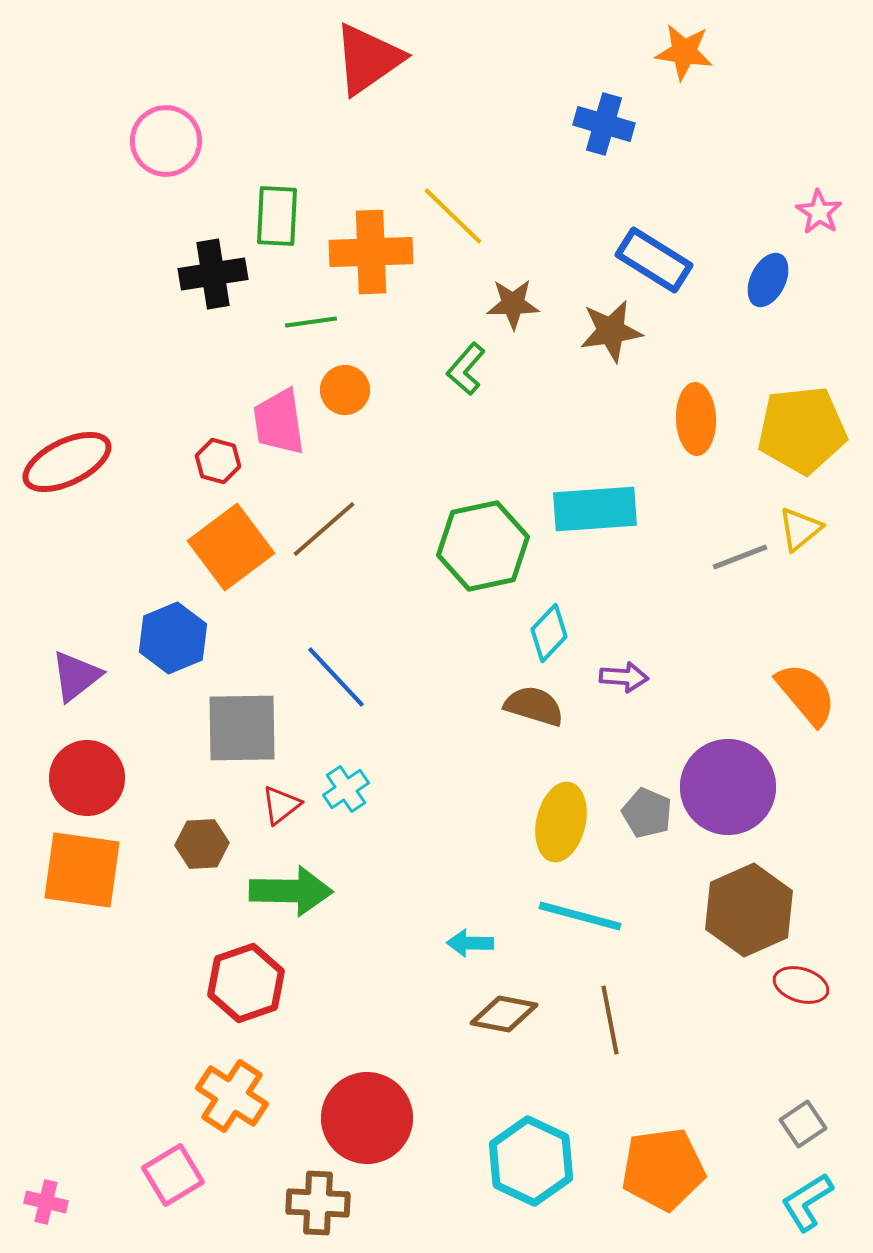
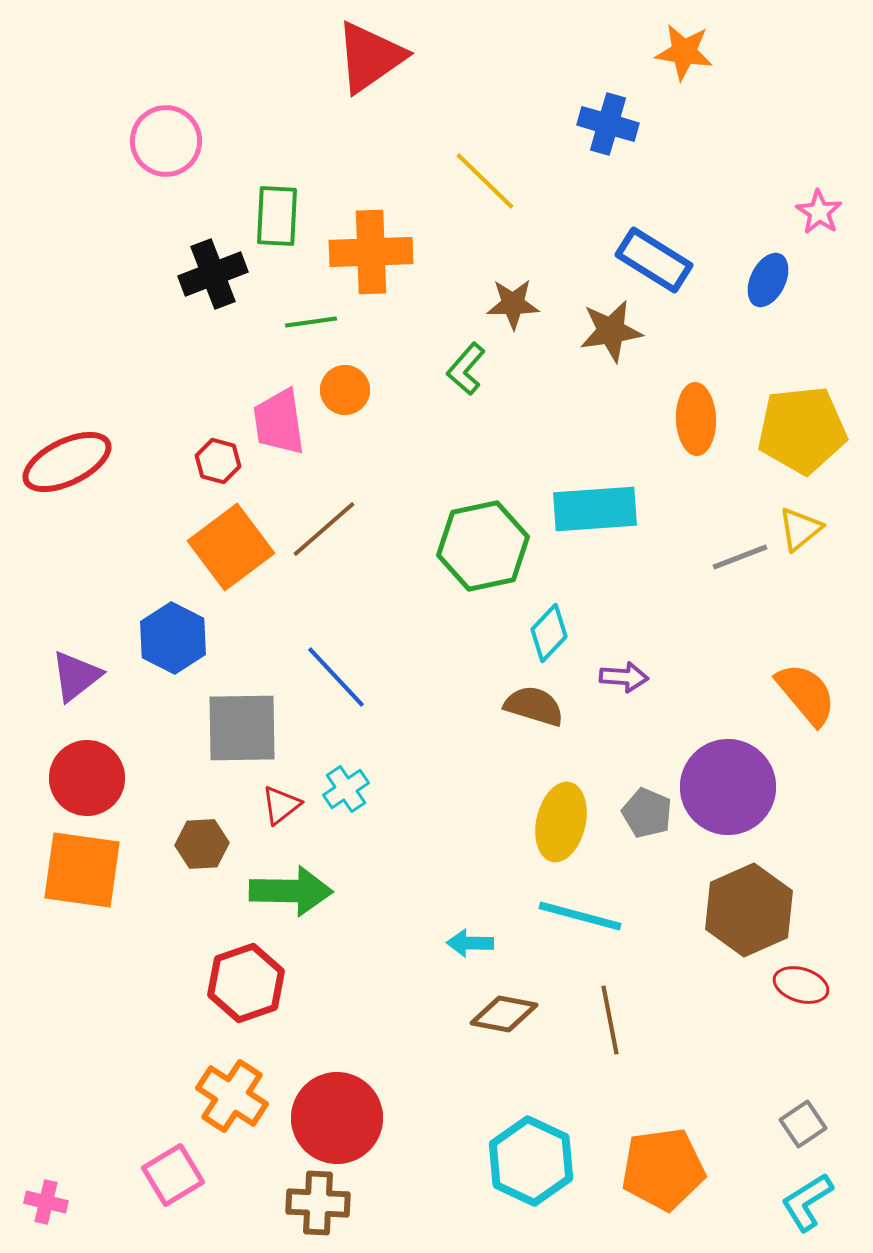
red triangle at (368, 59): moved 2 px right, 2 px up
blue cross at (604, 124): moved 4 px right
yellow line at (453, 216): moved 32 px right, 35 px up
black cross at (213, 274): rotated 12 degrees counterclockwise
blue hexagon at (173, 638): rotated 10 degrees counterclockwise
red circle at (367, 1118): moved 30 px left
